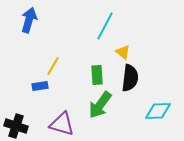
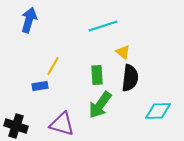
cyan line: moved 2 px left; rotated 44 degrees clockwise
